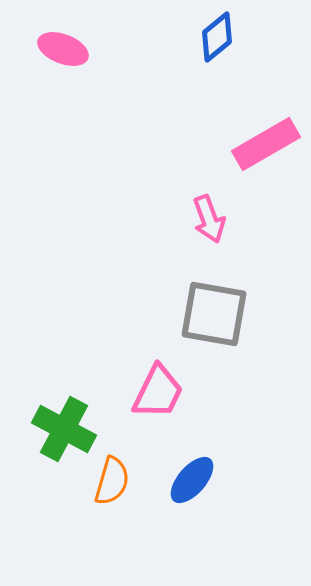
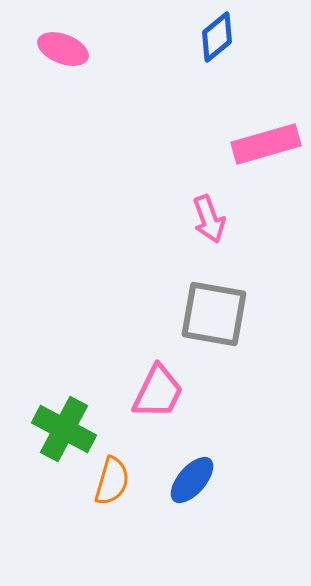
pink rectangle: rotated 14 degrees clockwise
